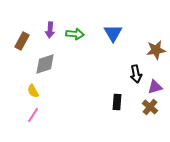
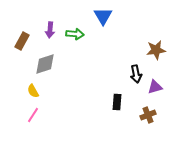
blue triangle: moved 10 px left, 17 px up
brown cross: moved 2 px left, 8 px down; rotated 28 degrees clockwise
